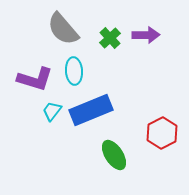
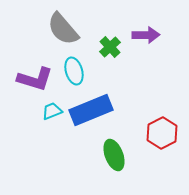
green cross: moved 9 px down
cyan ellipse: rotated 12 degrees counterclockwise
cyan trapezoid: rotated 30 degrees clockwise
green ellipse: rotated 12 degrees clockwise
